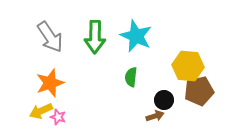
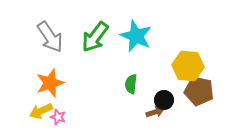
green arrow: rotated 36 degrees clockwise
green semicircle: moved 7 px down
brown pentagon: rotated 24 degrees clockwise
brown arrow: moved 4 px up
